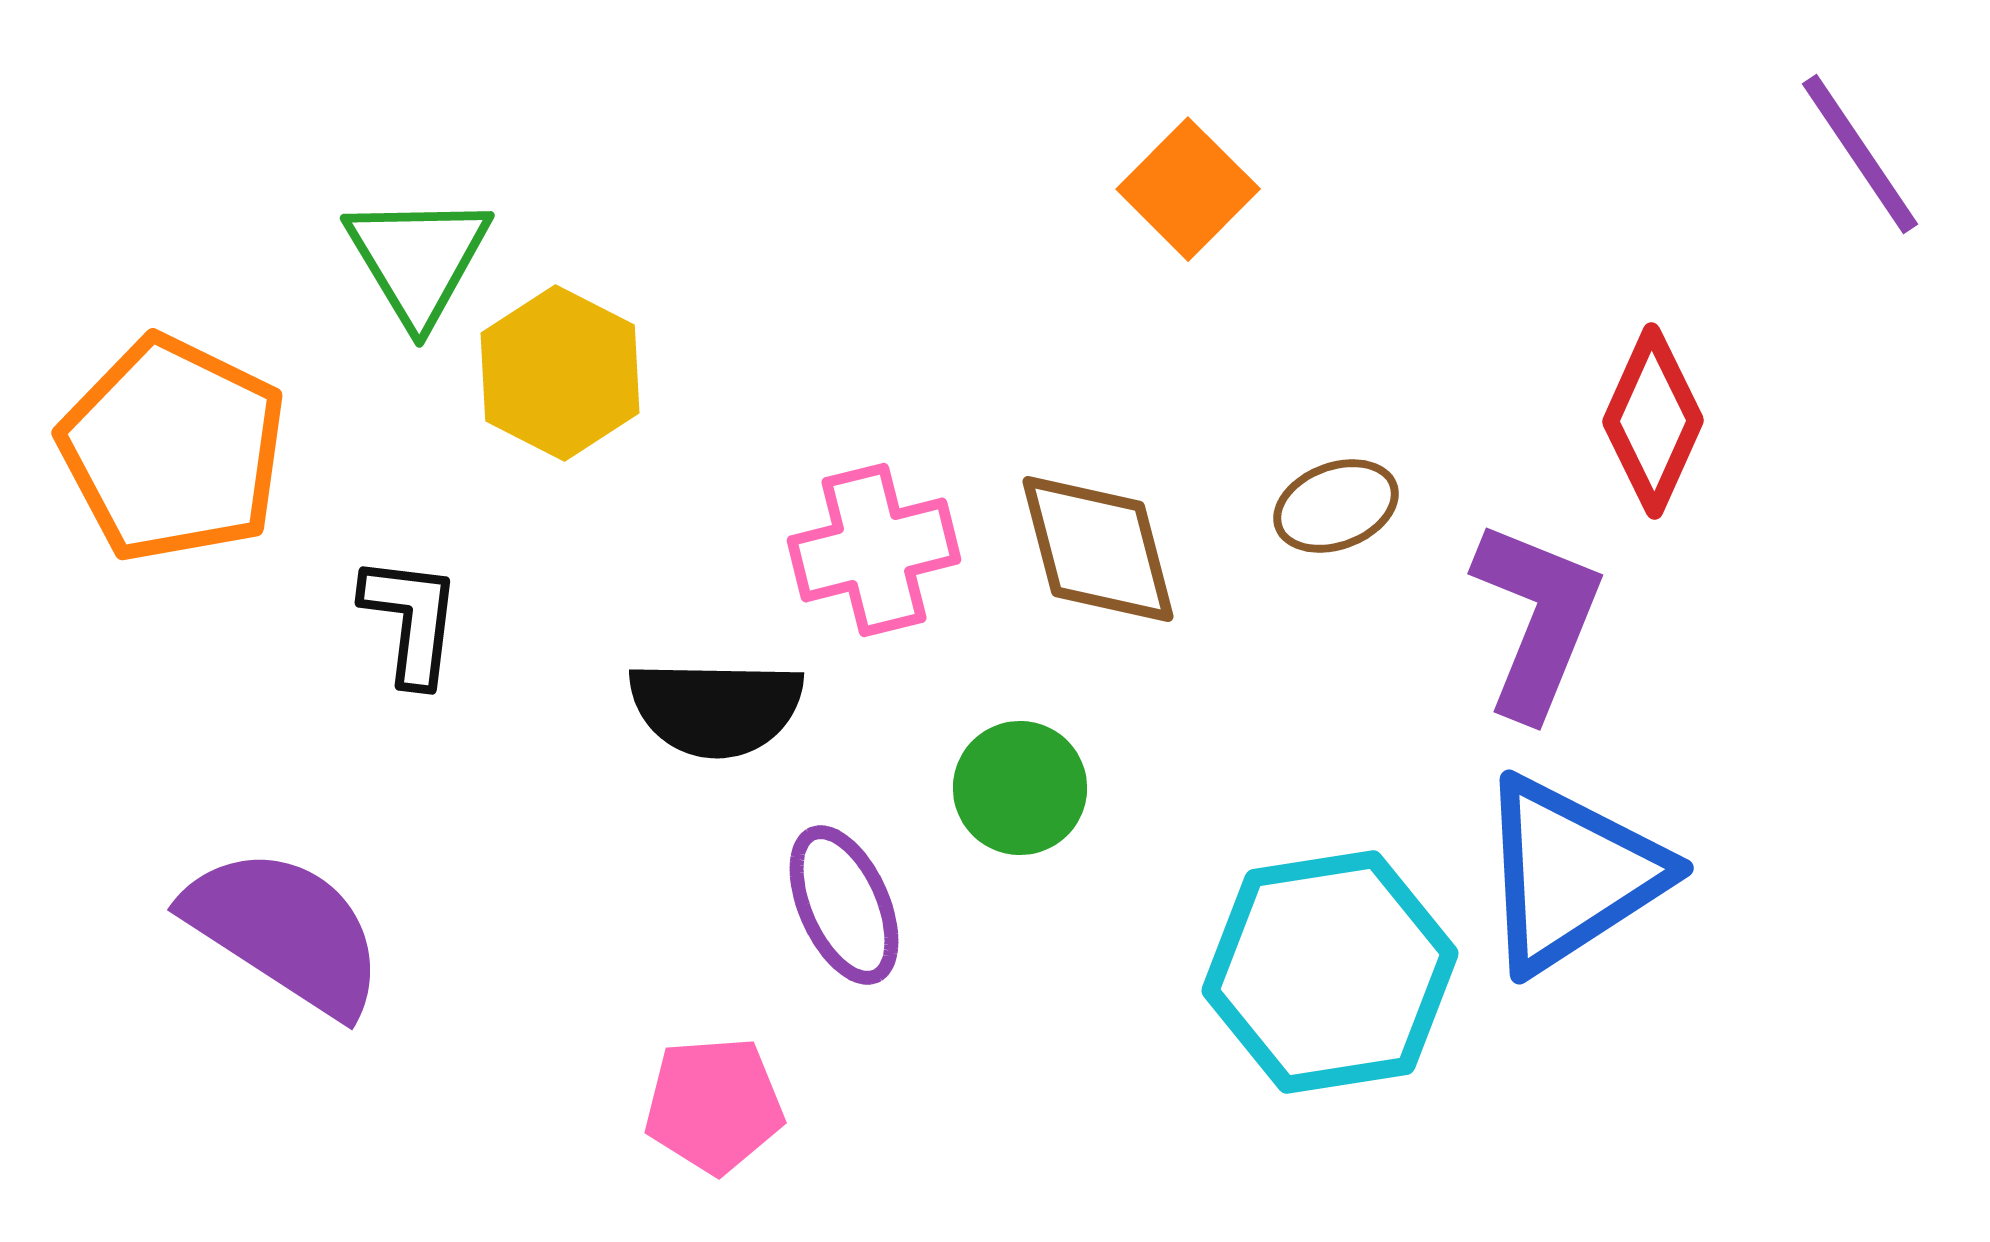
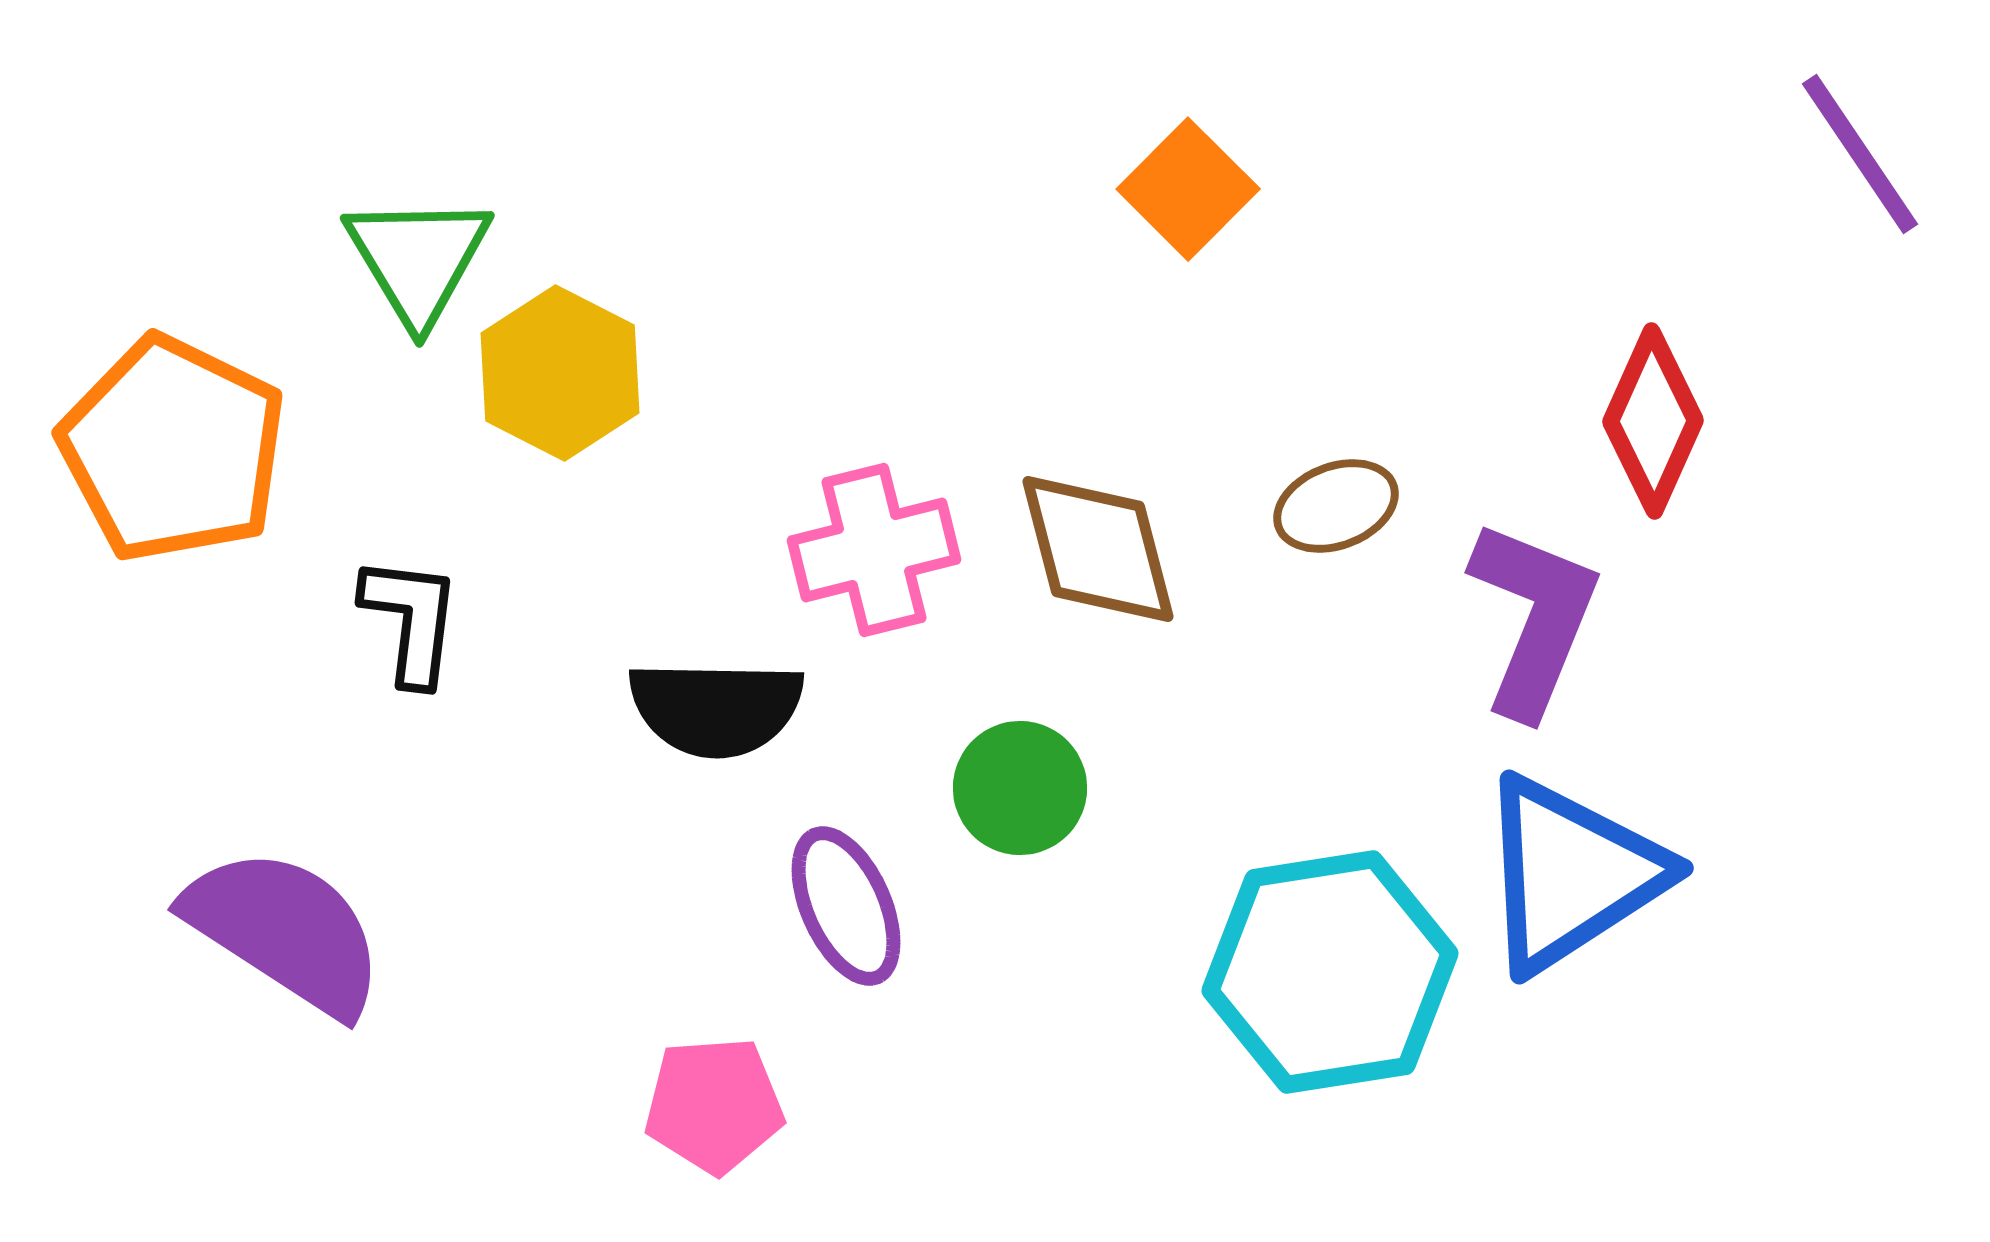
purple L-shape: moved 3 px left, 1 px up
purple ellipse: moved 2 px right, 1 px down
